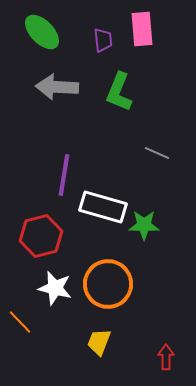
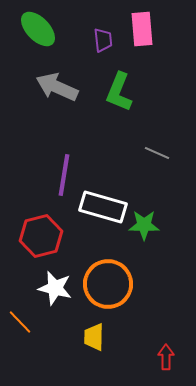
green ellipse: moved 4 px left, 3 px up
gray arrow: rotated 21 degrees clockwise
yellow trapezoid: moved 5 px left, 5 px up; rotated 20 degrees counterclockwise
